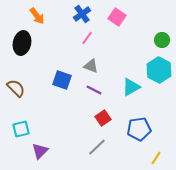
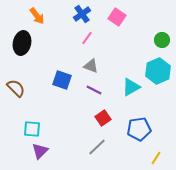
cyan hexagon: moved 1 px left, 1 px down; rotated 10 degrees clockwise
cyan square: moved 11 px right; rotated 18 degrees clockwise
